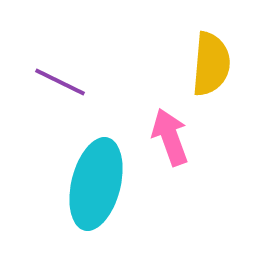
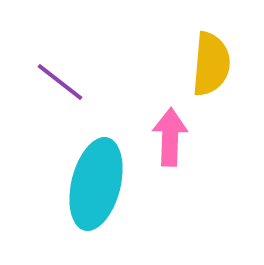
purple line: rotated 12 degrees clockwise
pink arrow: rotated 22 degrees clockwise
